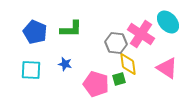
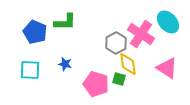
green L-shape: moved 6 px left, 7 px up
gray hexagon: rotated 25 degrees clockwise
cyan square: moved 1 px left
green square: rotated 32 degrees clockwise
